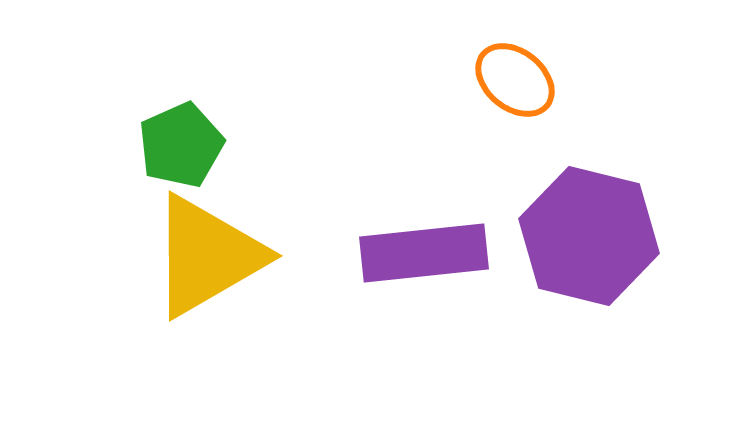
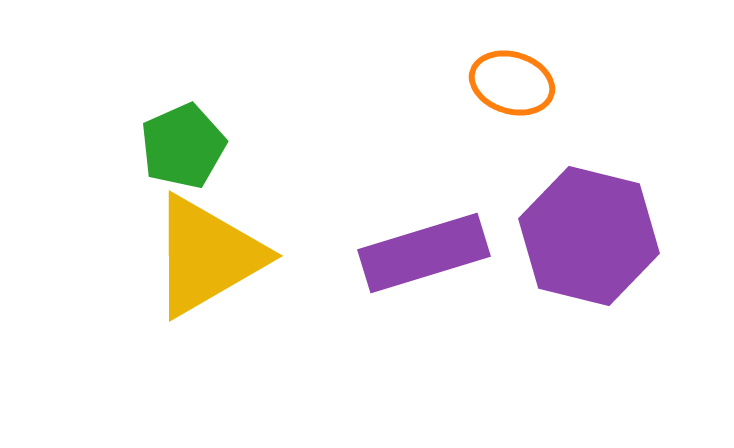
orange ellipse: moved 3 px left, 3 px down; rotated 22 degrees counterclockwise
green pentagon: moved 2 px right, 1 px down
purple rectangle: rotated 11 degrees counterclockwise
